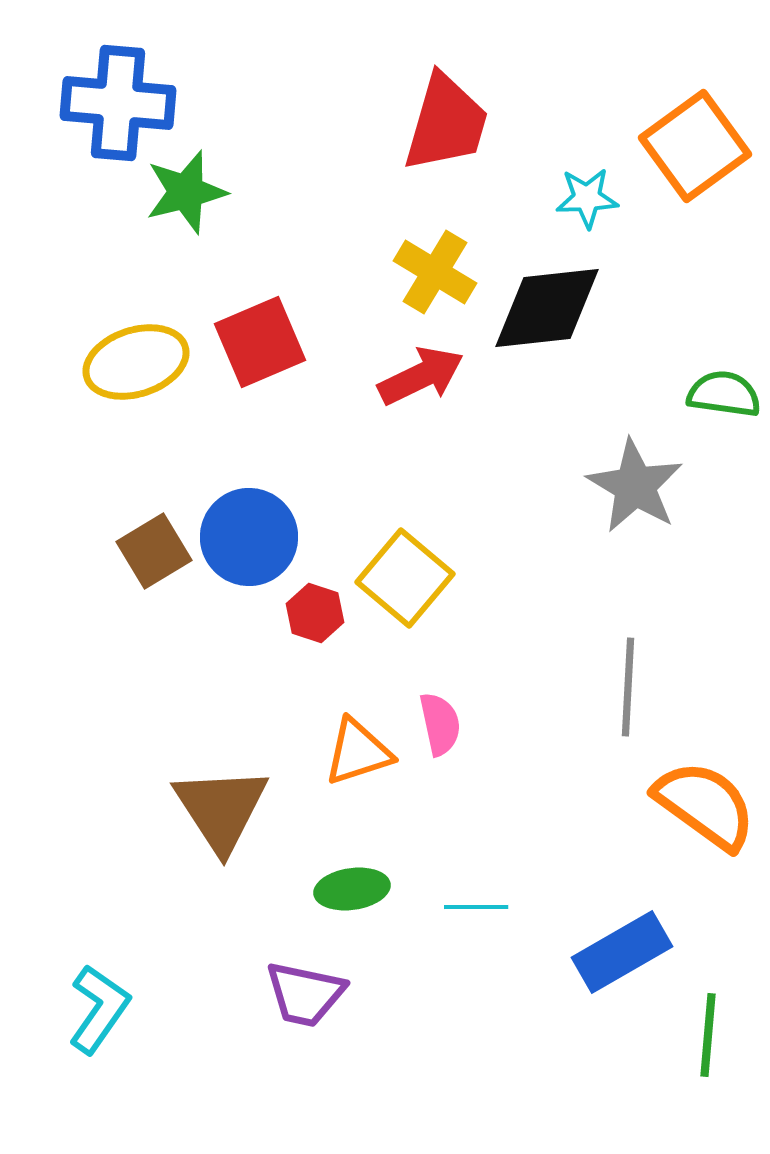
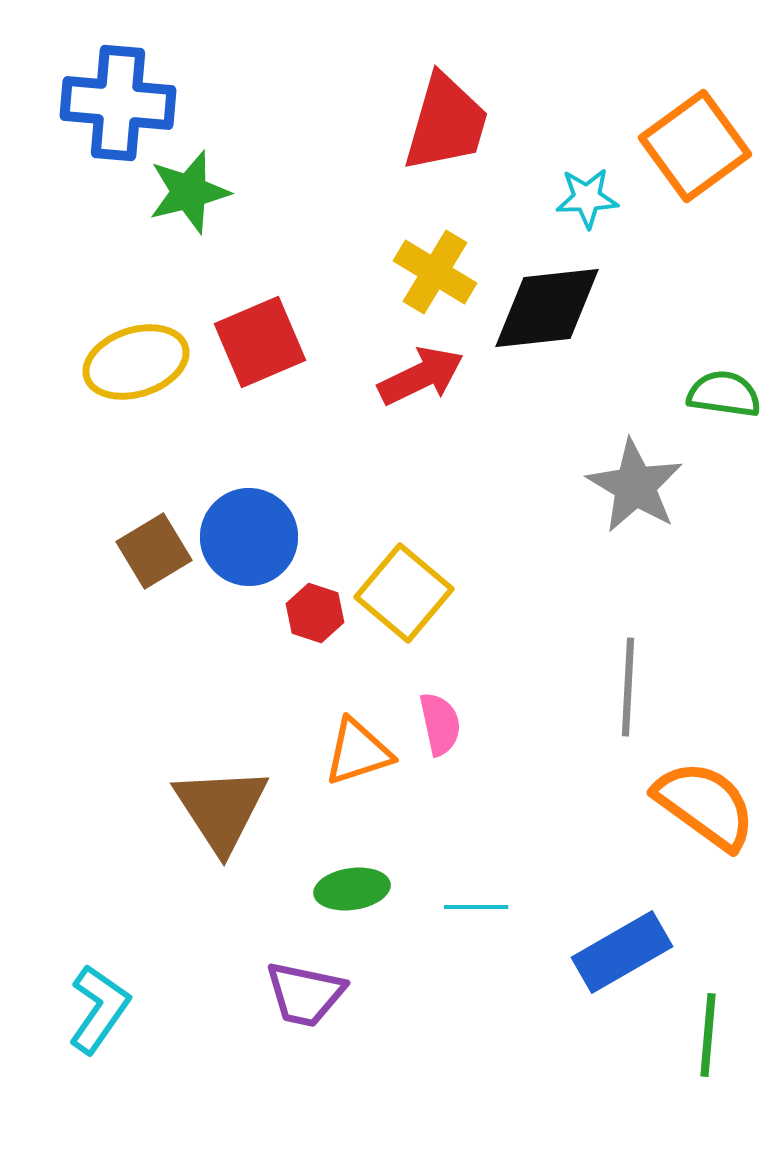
green star: moved 3 px right
yellow square: moved 1 px left, 15 px down
